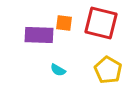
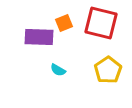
orange square: rotated 30 degrees counterclockwise
purple rectangle: moved 2 px down
yellow pentagon: rotated 8 degrees clockwise
